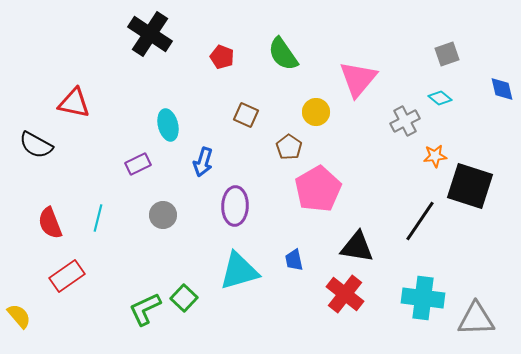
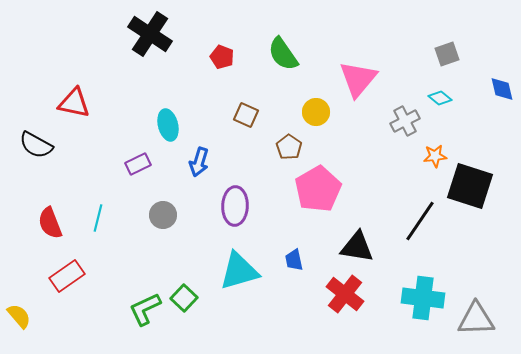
blue arrow: moved 4 px left
